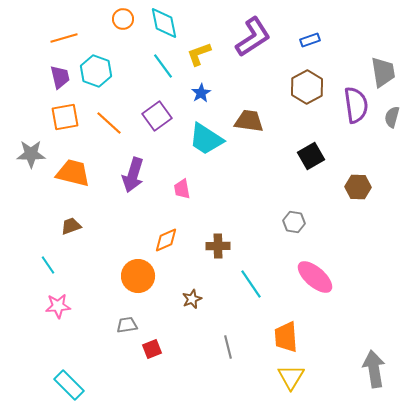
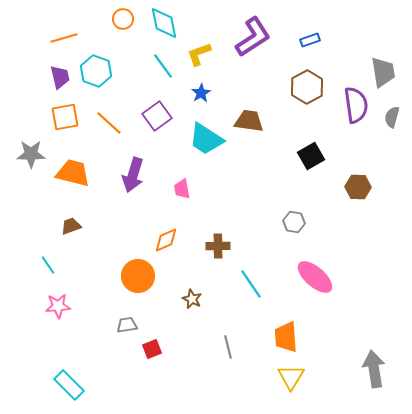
brown star at (192, 299): rotated 24 degrees counterclockwise
